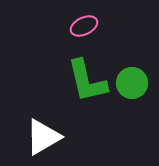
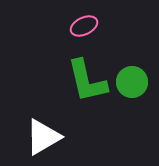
green circle: moved 1 px up
